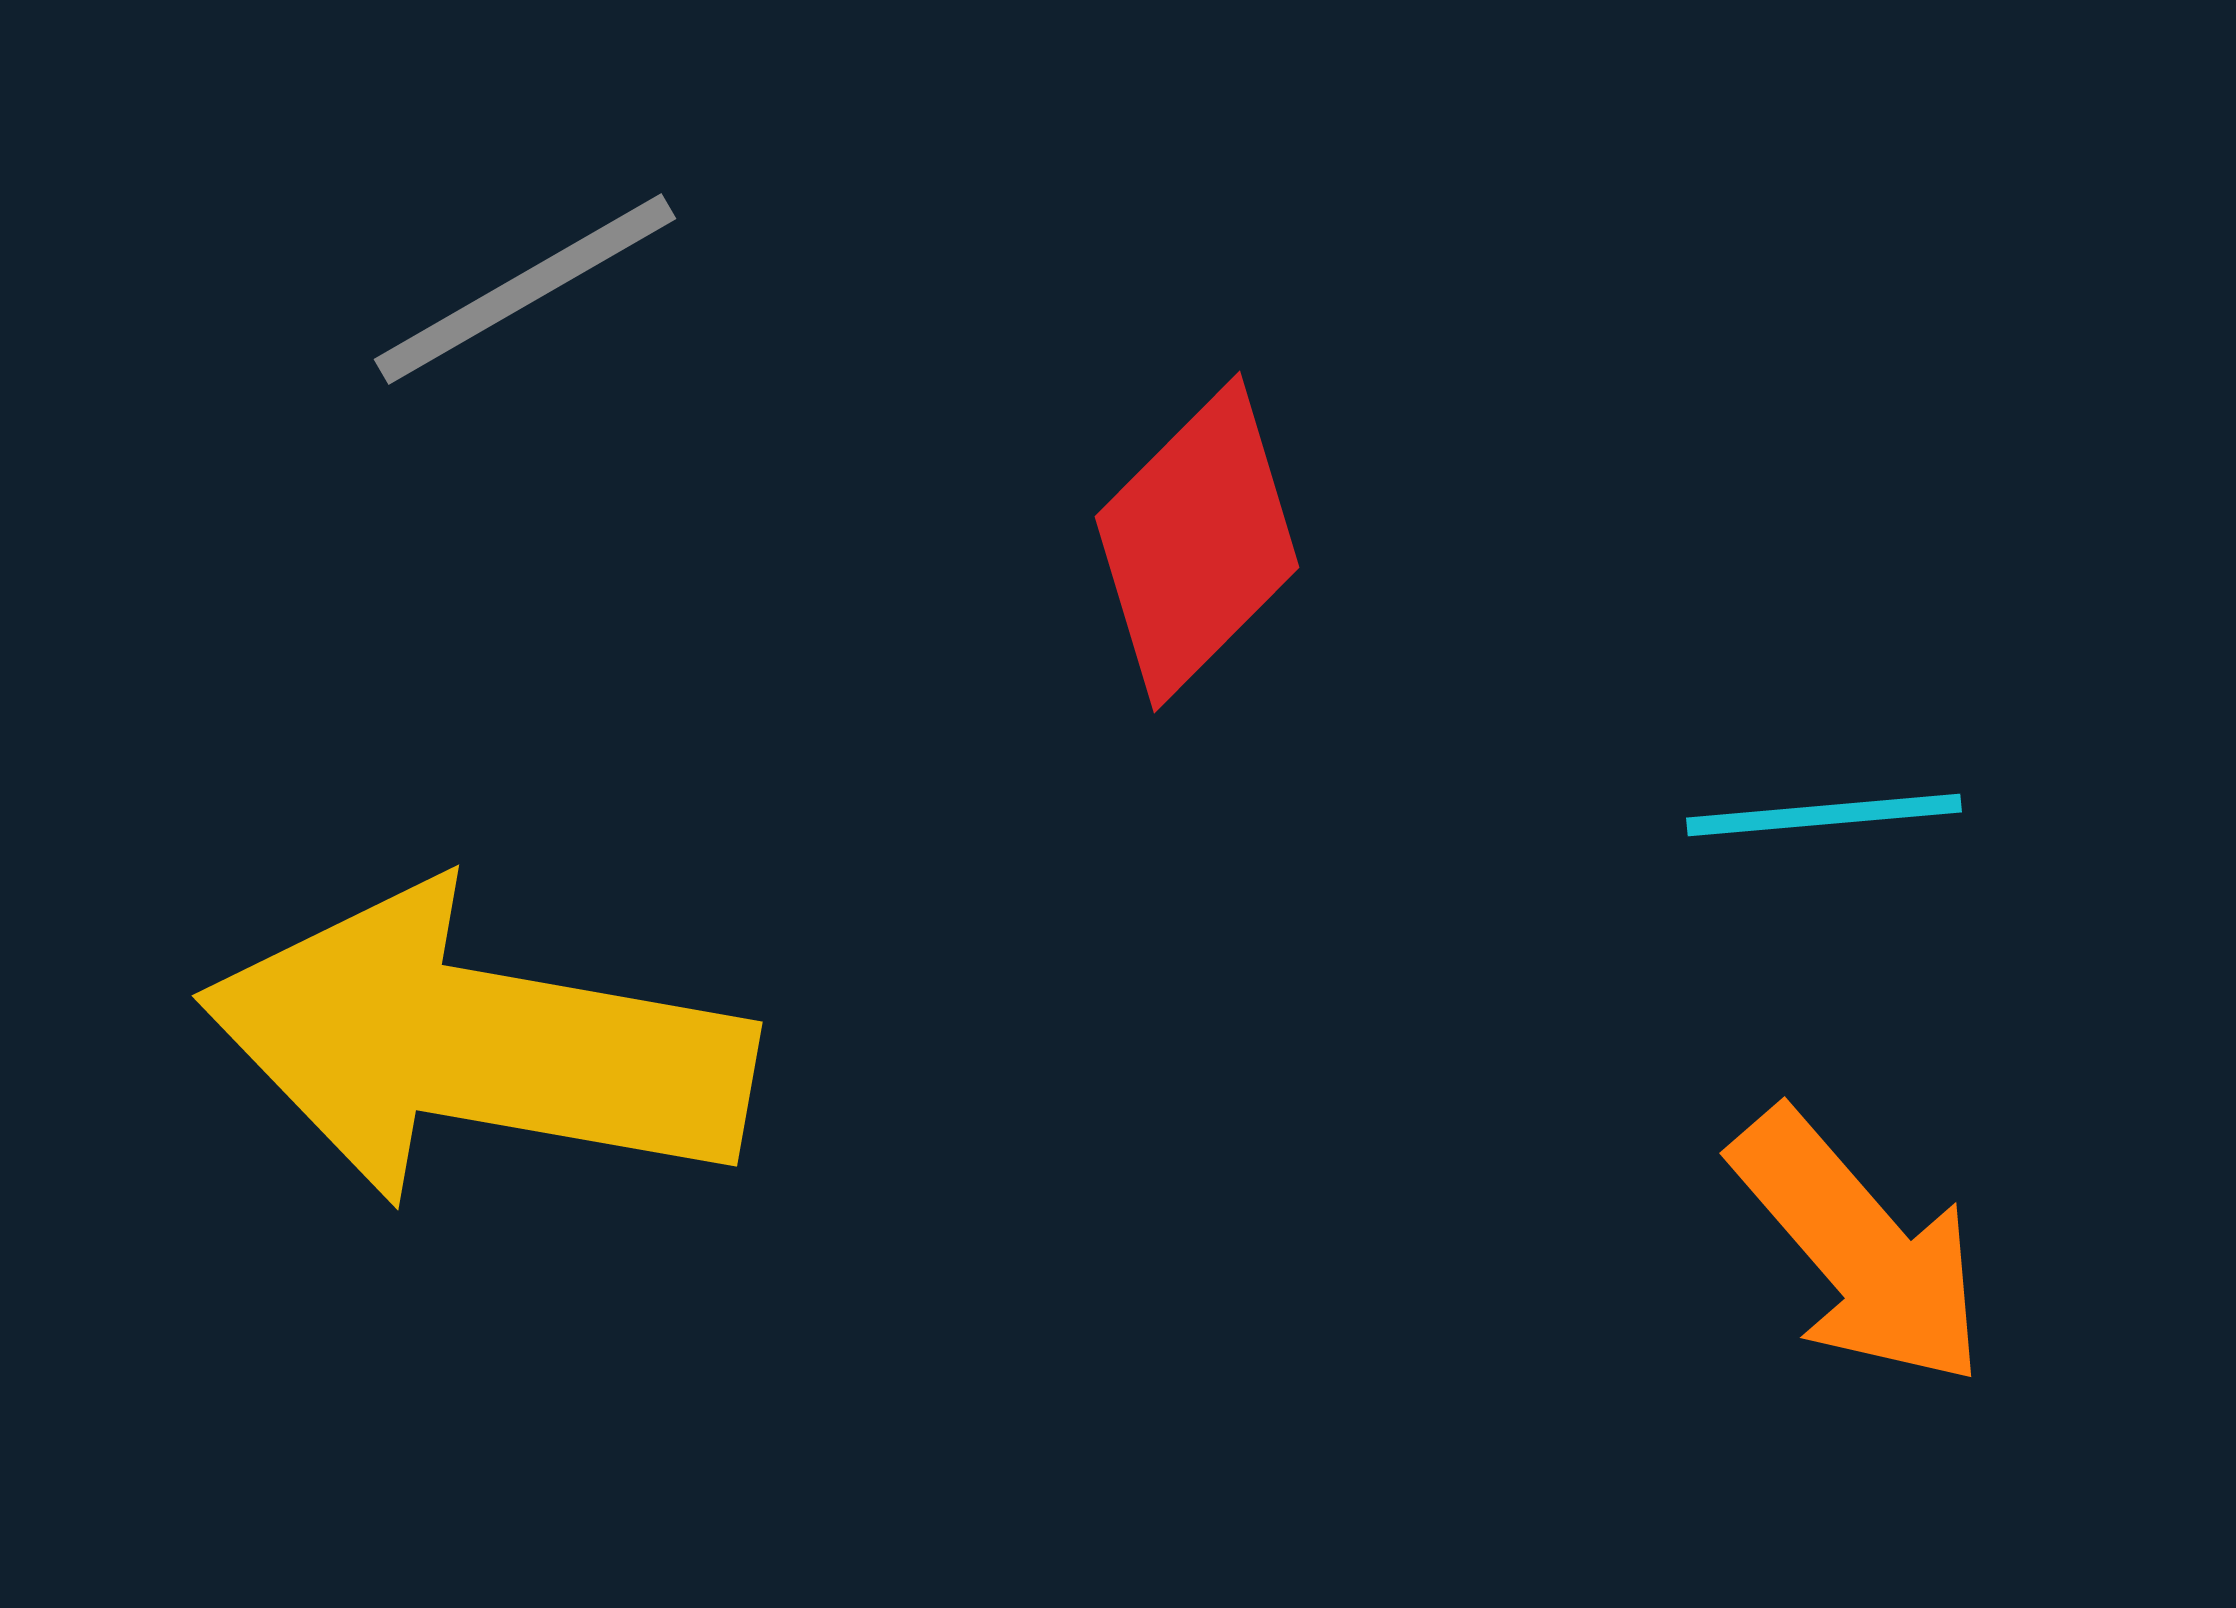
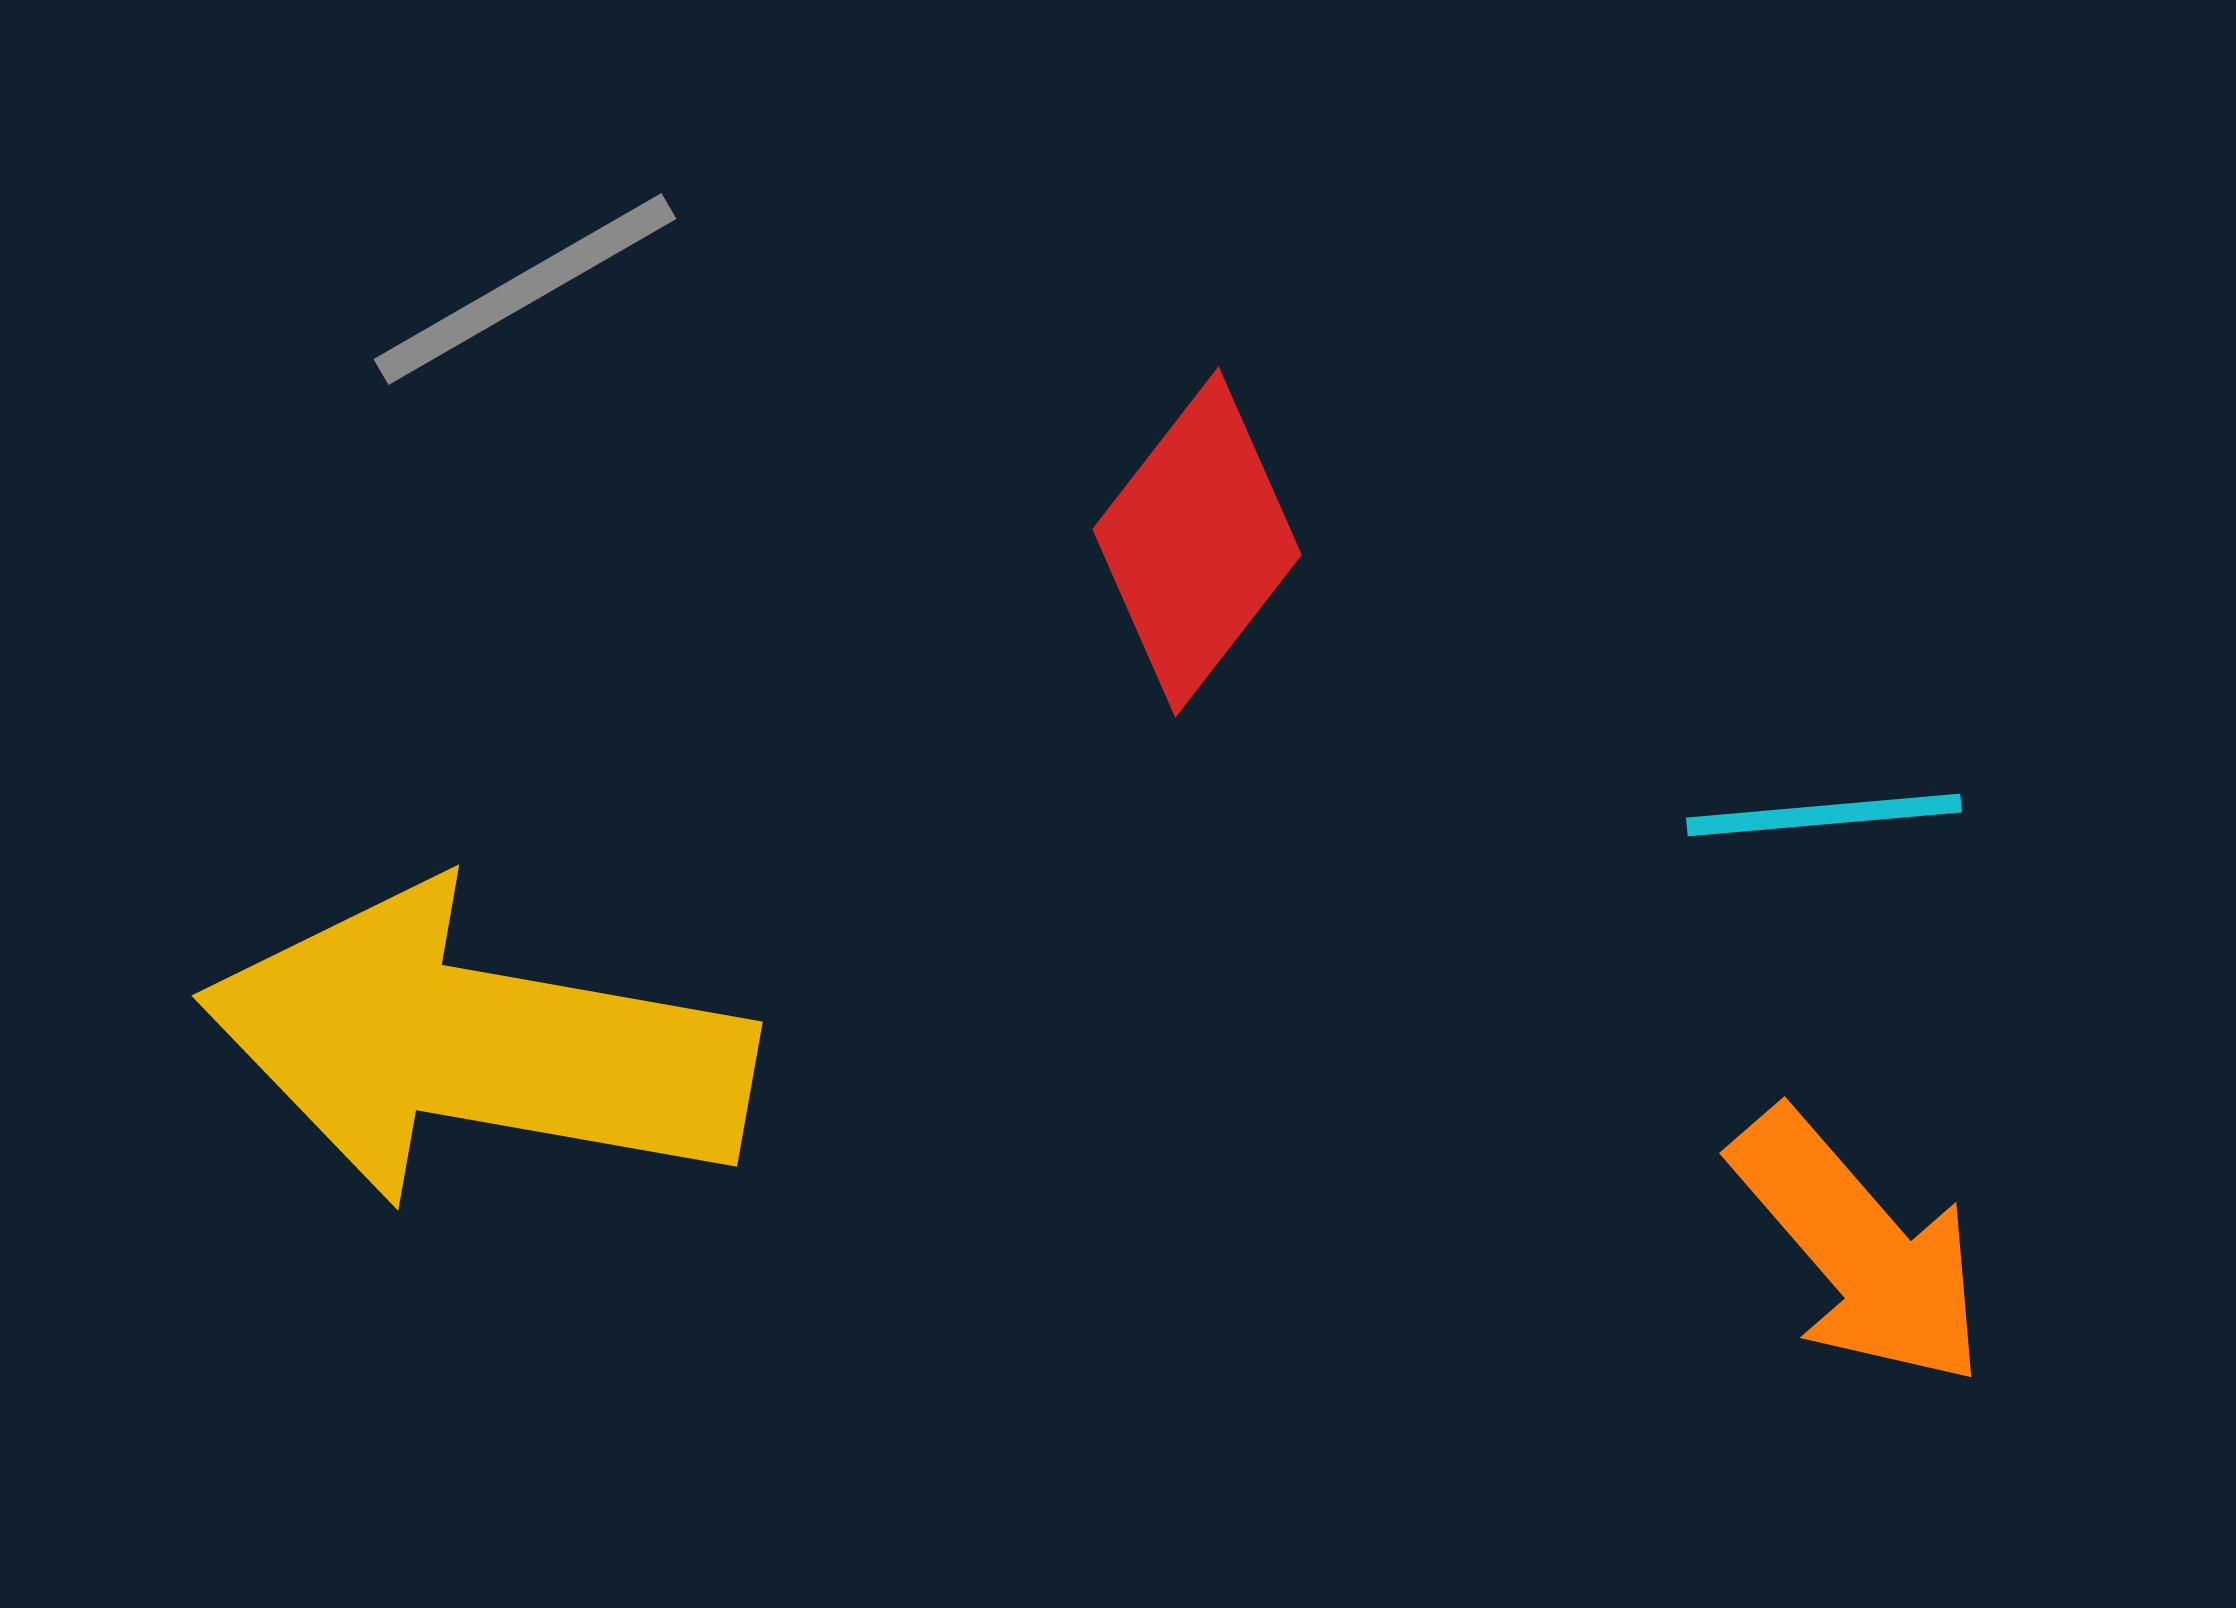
red diamond: rotated 7 degrees counterclockwise
